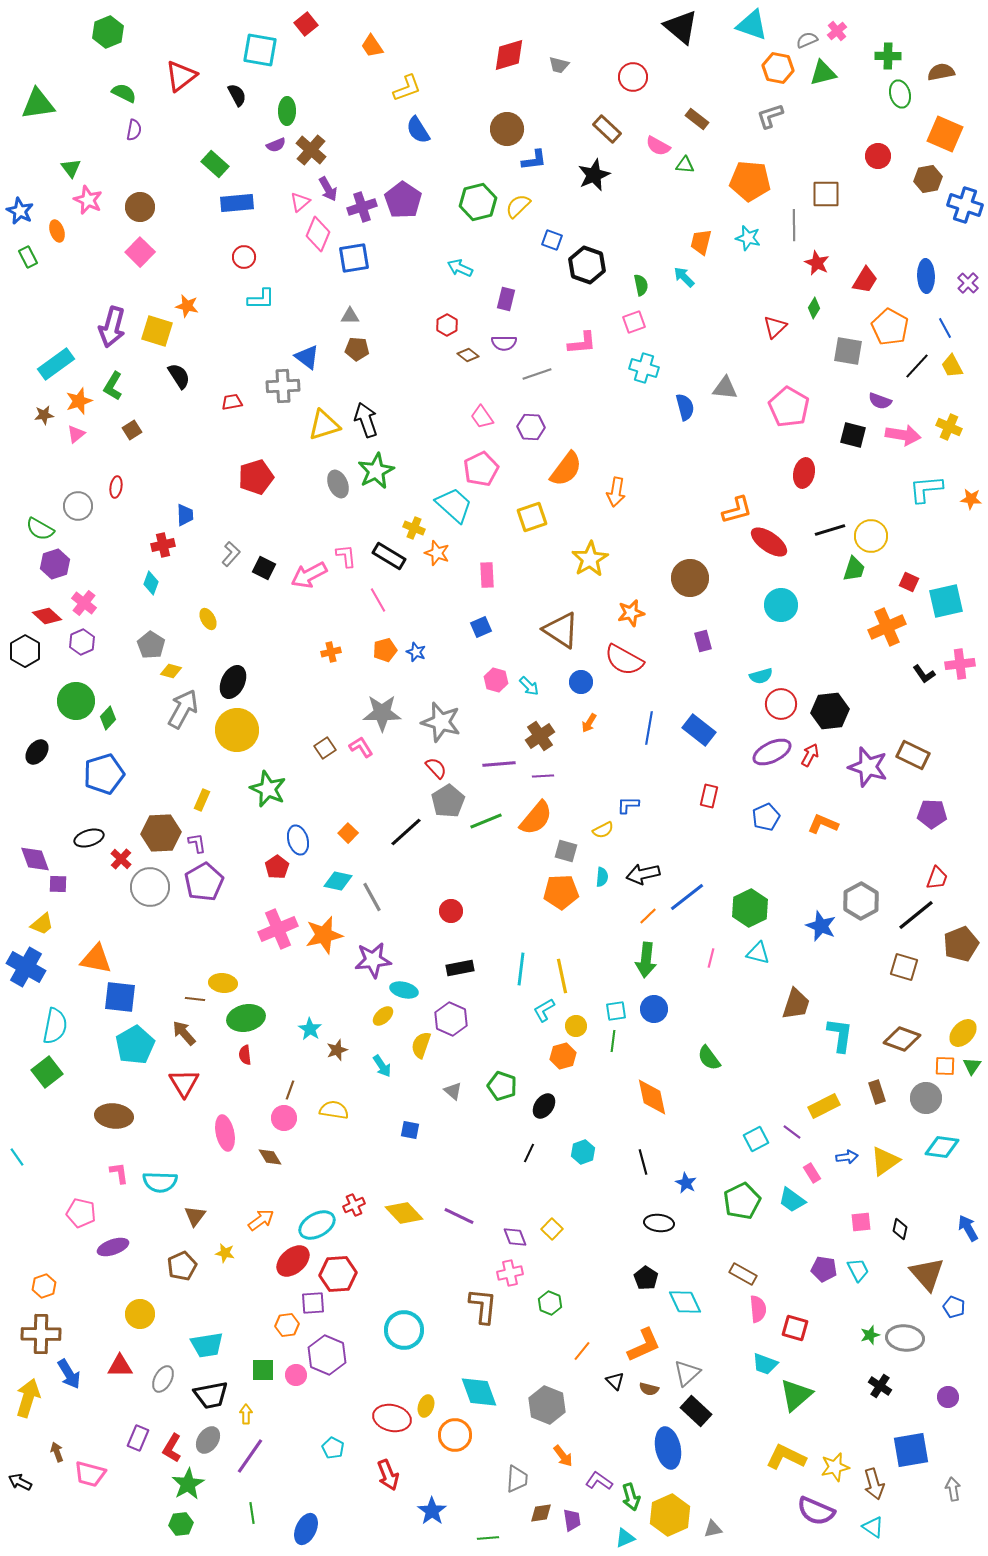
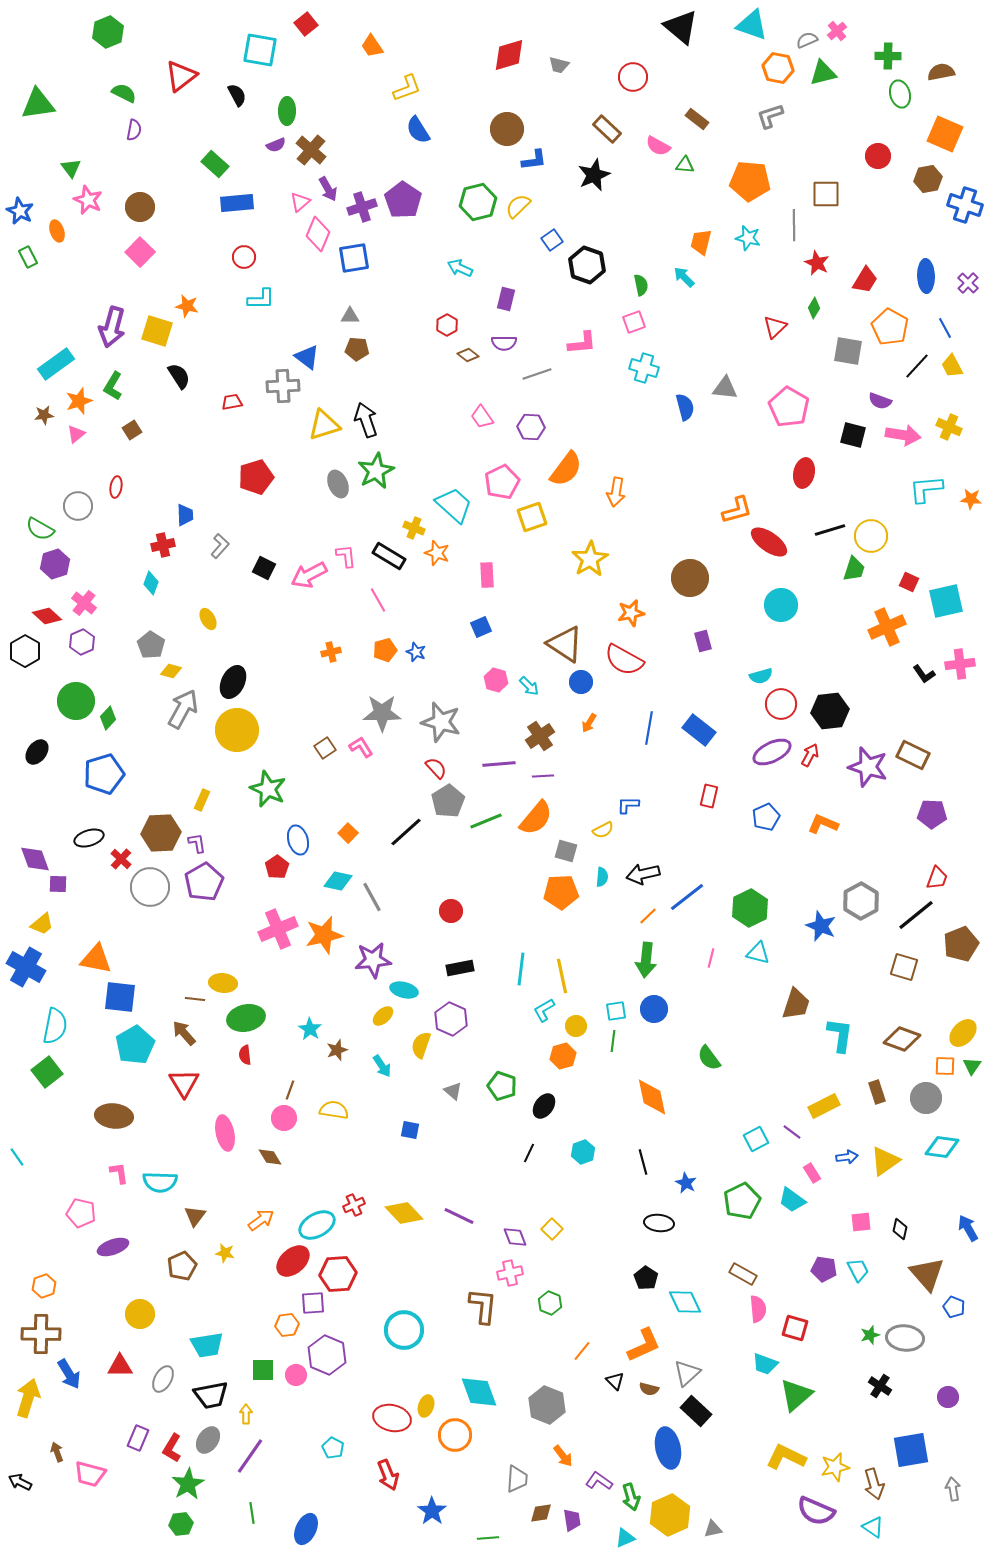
blue square at (552, 240): rotated 35 degrees clockwise
pink pentagon at (481, 469): moved 21 px right, 13 px down
gray L-shape at (231, 554): moved 11 px left, 8 px up
brown triangle at (561, 630): moved 4 px right, 14 px down
